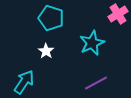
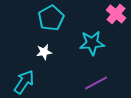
pink cross: moved 2 px left; rotated 18 degrees counterclockwise
cyan pentagon: rotated 25 degrees clockwise
cyan star: rotated 20 degrees clockwise
white star: moved 2 px left, 1 px down; rotated 28 degrees clockwise
